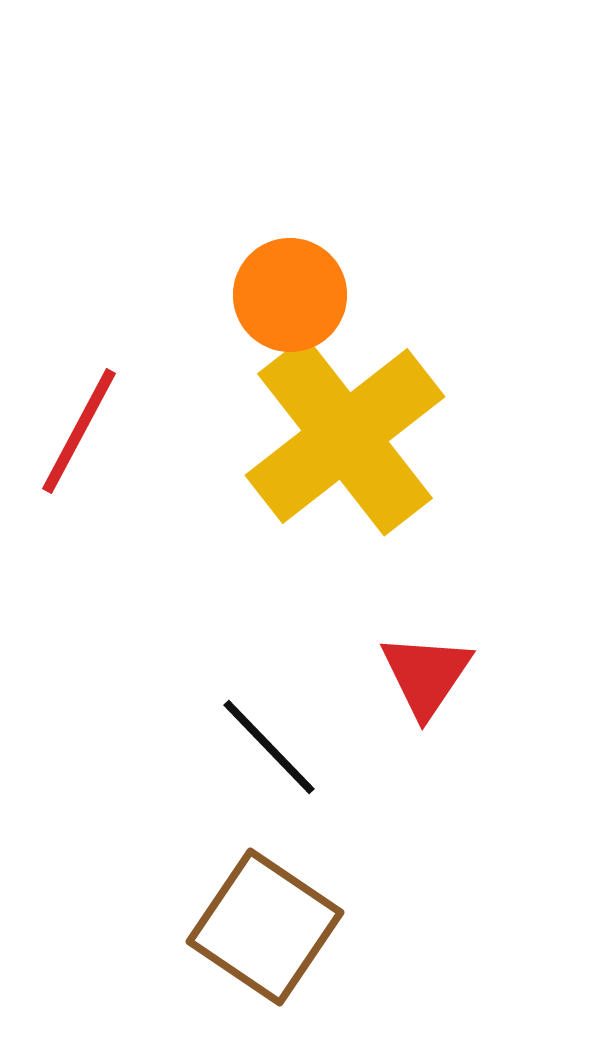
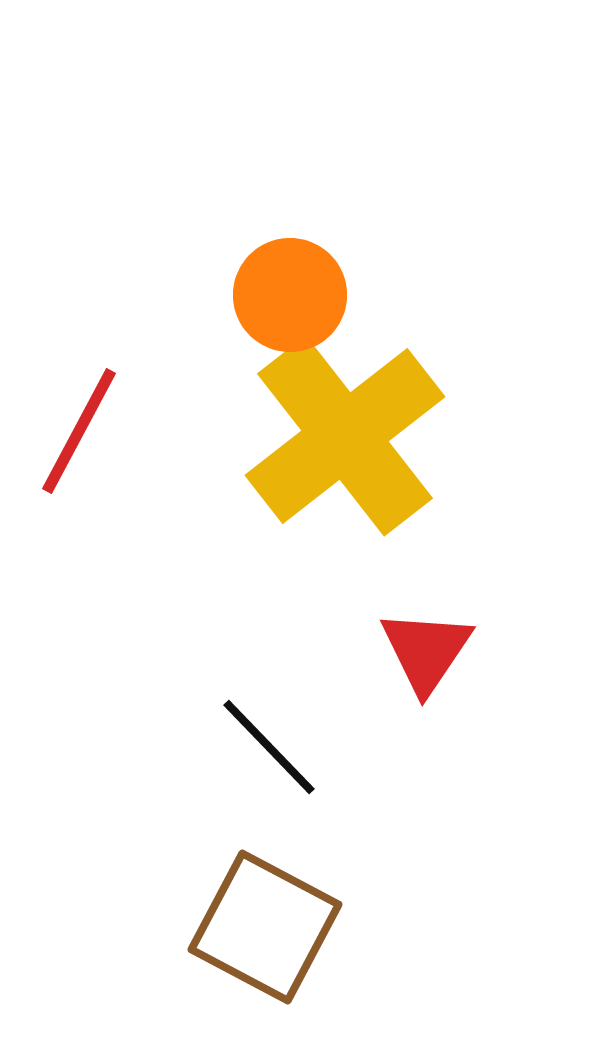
red triangle: moved 24 px up
brown square: rotated 6 degrees counterclockwise
